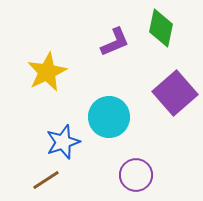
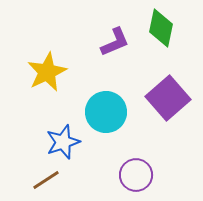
purple square: moved 7 px left, 5 px down
cyan circle: moved 3 px left, 5 px up
